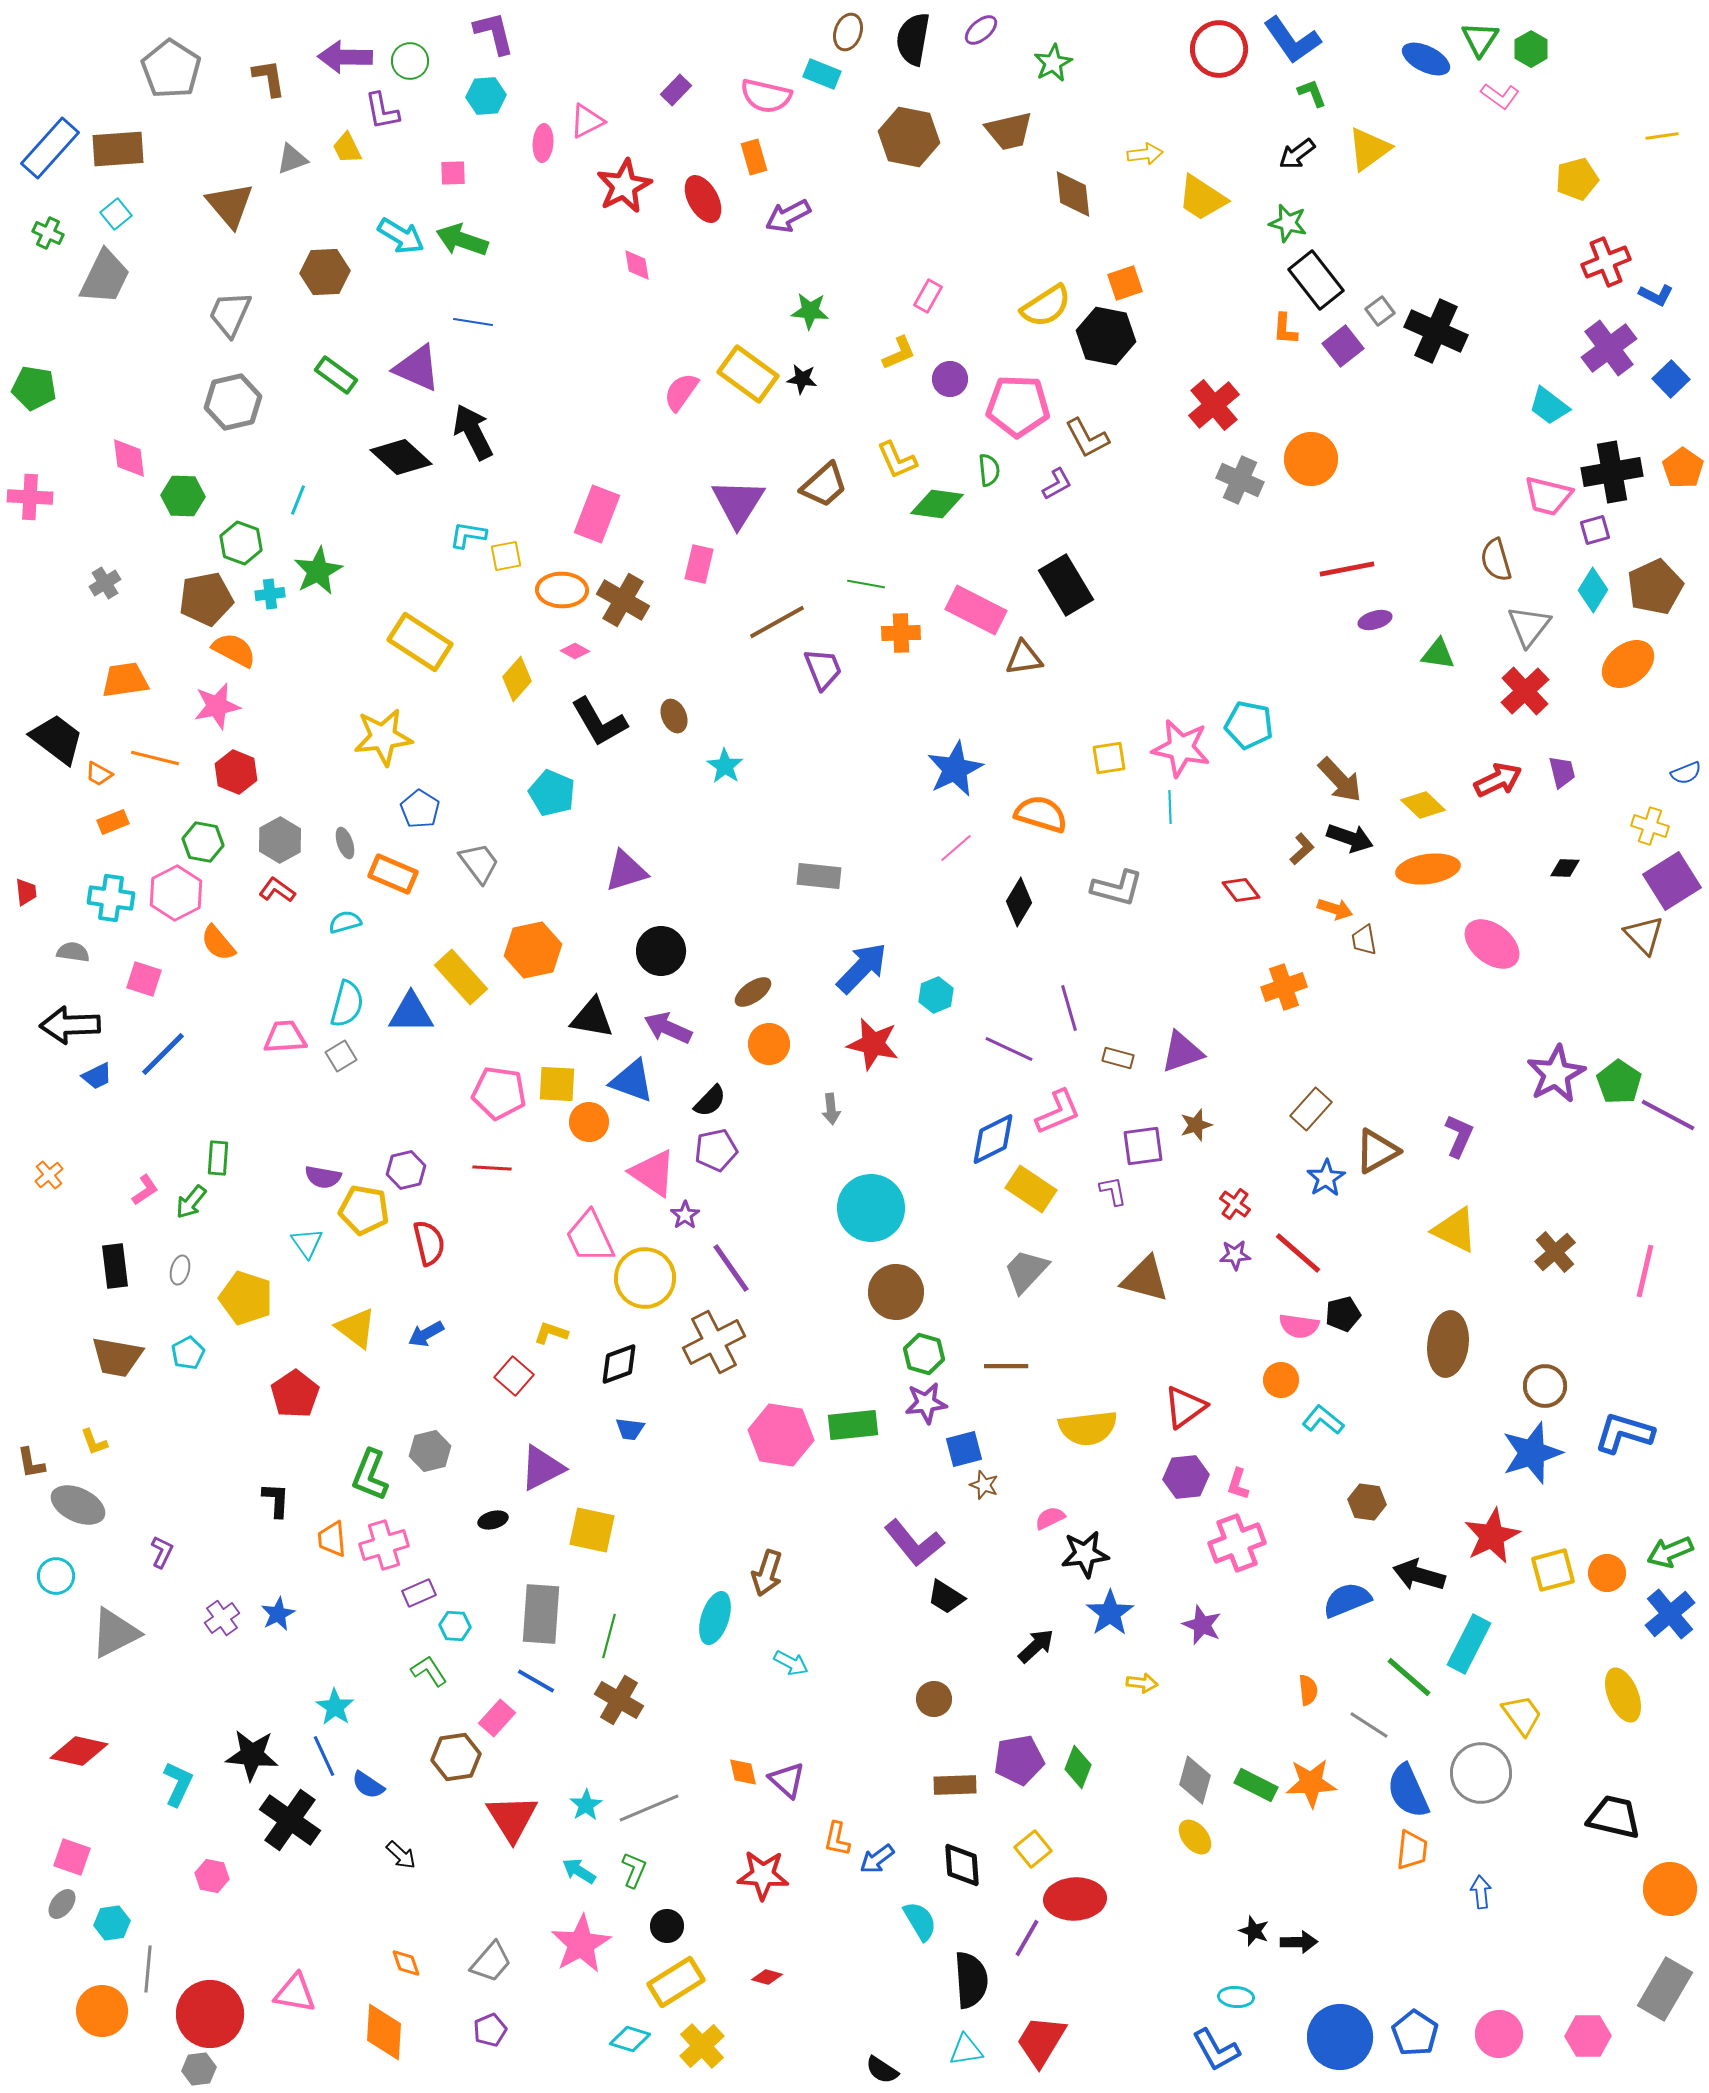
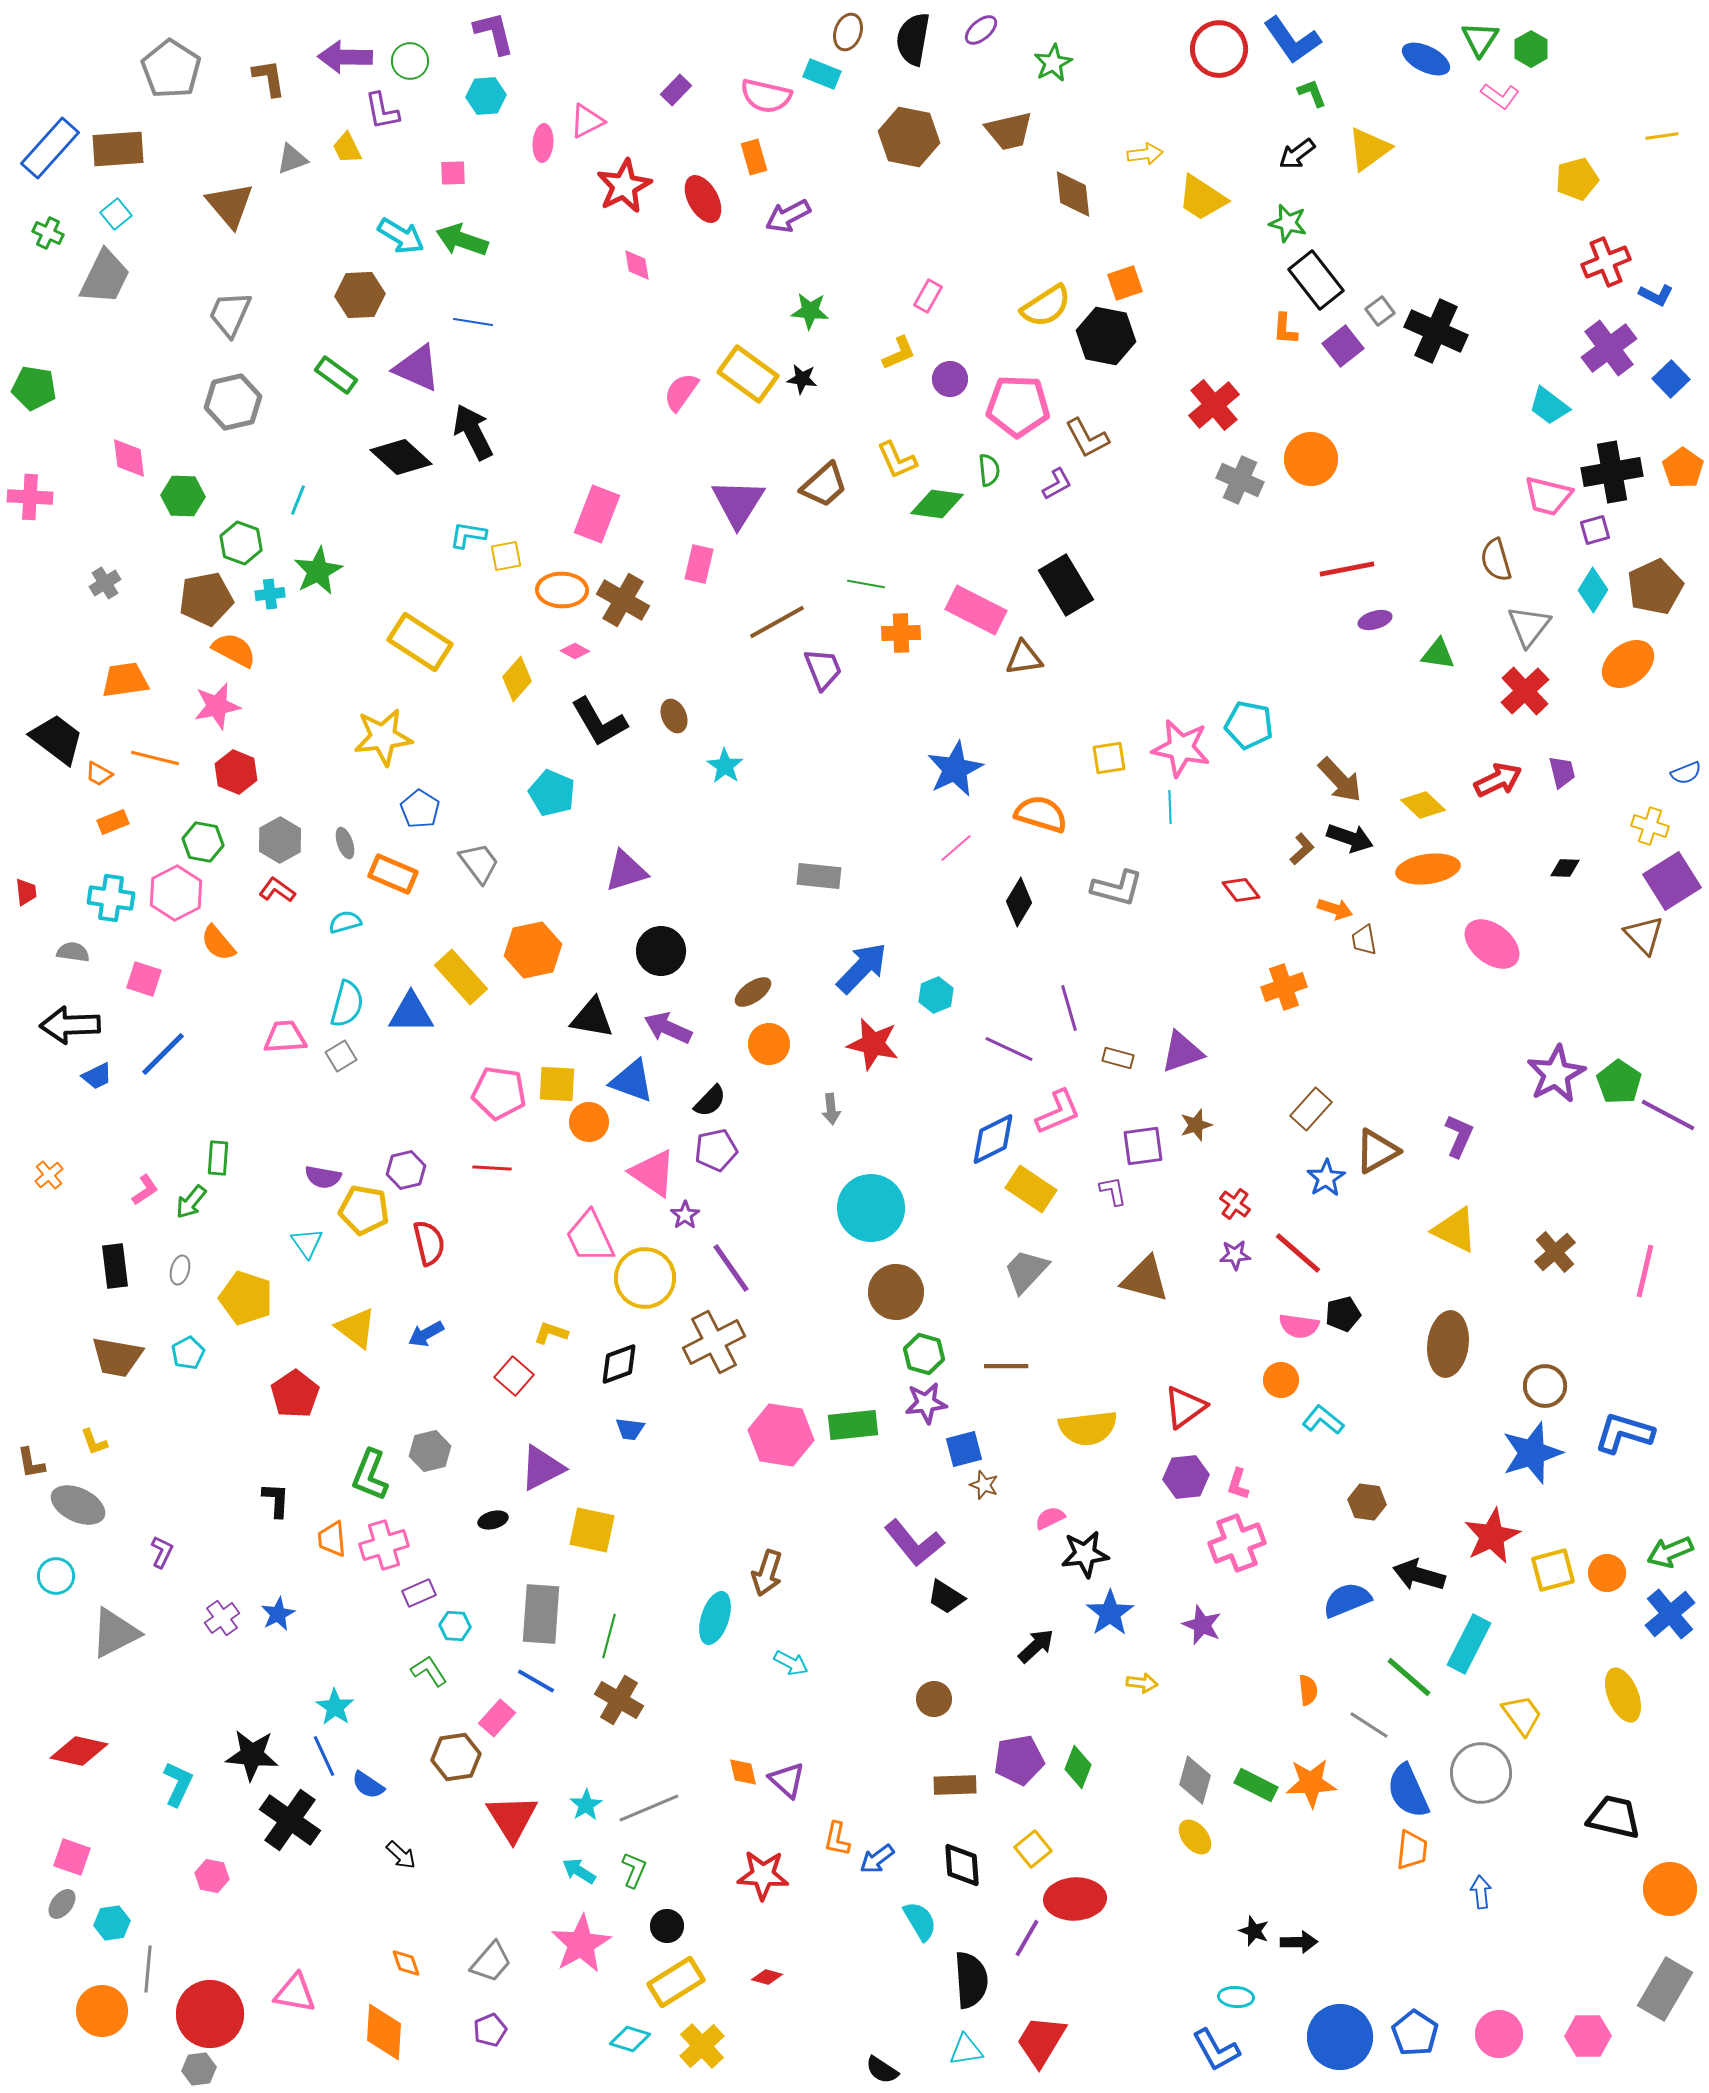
brown hexagon at (325, 272): moved 35 px right, 23 px down
